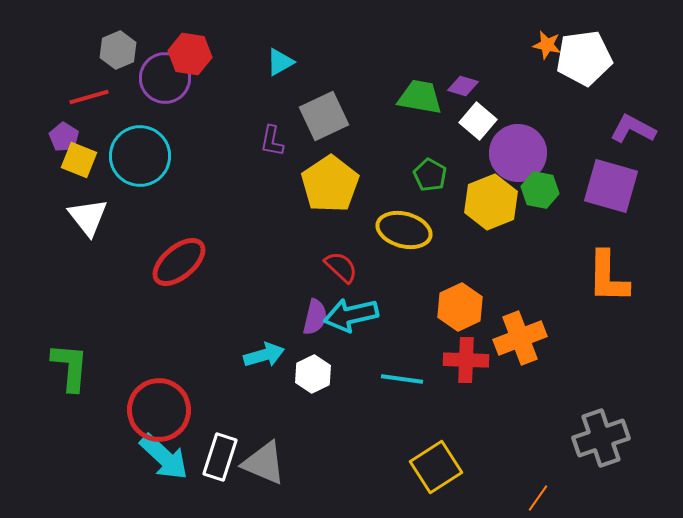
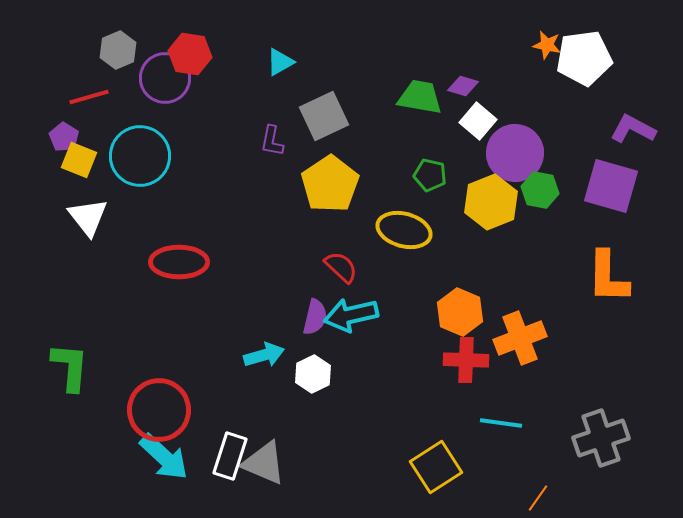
purple circle at (518, 153): moved 3 px left
green pentagon at (430, 175): rotated 16 degrees counterclockwise
red ellipse at (179, 262): rotated 40 degrees clockwise
orange hexagon at (460, 307): moved 5 px down; rotated 12 degrees counterclockwise
cyan line at (402, 379): moved 99 px right, 44 px down
white rectangle at (220, 457): moved 10 px right, 1 px up
